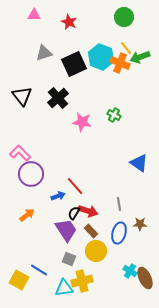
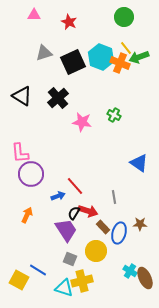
green arrow: moved 1 px left
black square: moved 1 px left, 2 px up
black triangle: rotated 20 degrees counterclockwise
pink L-shape: rotated 140 degrees counterclockwise
gray line: moved 5 px left, 7 px up
orange arrow: rotated 28 degrees counterclockwise
brown rectangle: moved 12 px right, 4 px up
gray square: moved 1 px right
blue line: moved 1 px left
cyan triangle: rotated 24 degrees clockwise
